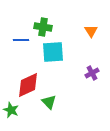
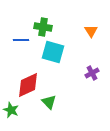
cyan square: rotated 20 degrees clockwise
